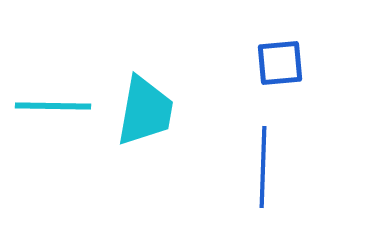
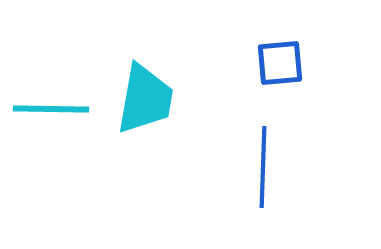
cyan line: moved 2 px left, 3 px down
cyan trapezoid: moved 12 px up
